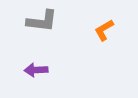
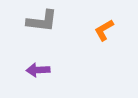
purple arrow: moved 2 px right
